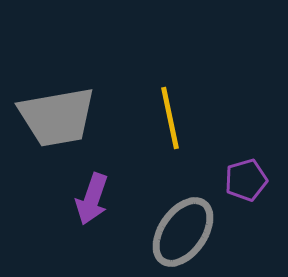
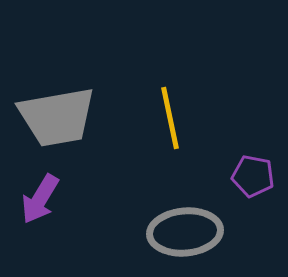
purple pentagon: moved 7 px right, 4 px up; rotated 27 degrees clockwise
purple arrow: moved 52 px left; rotated 12 degrees clockwise
gray ellipse: moved 2 px right; rotated 50 degrees clockwise
